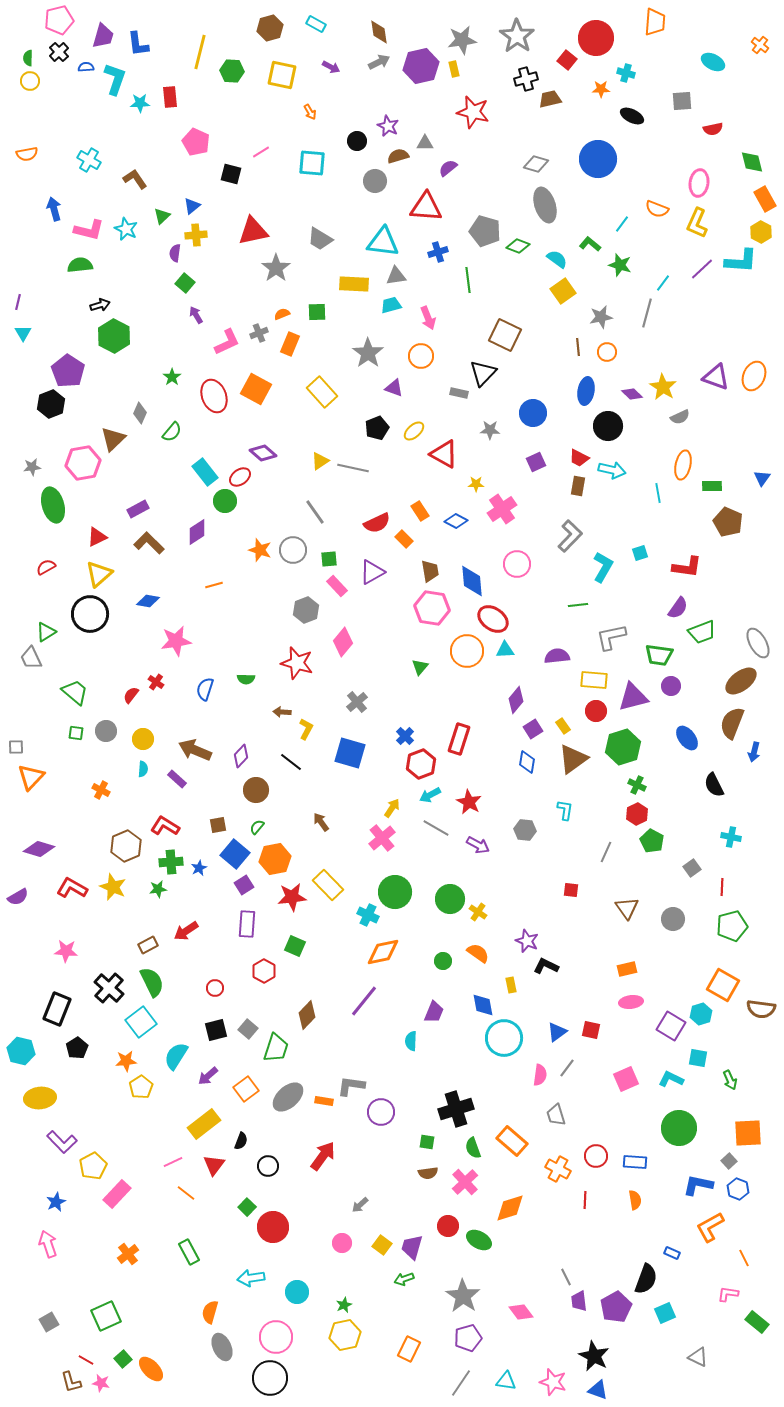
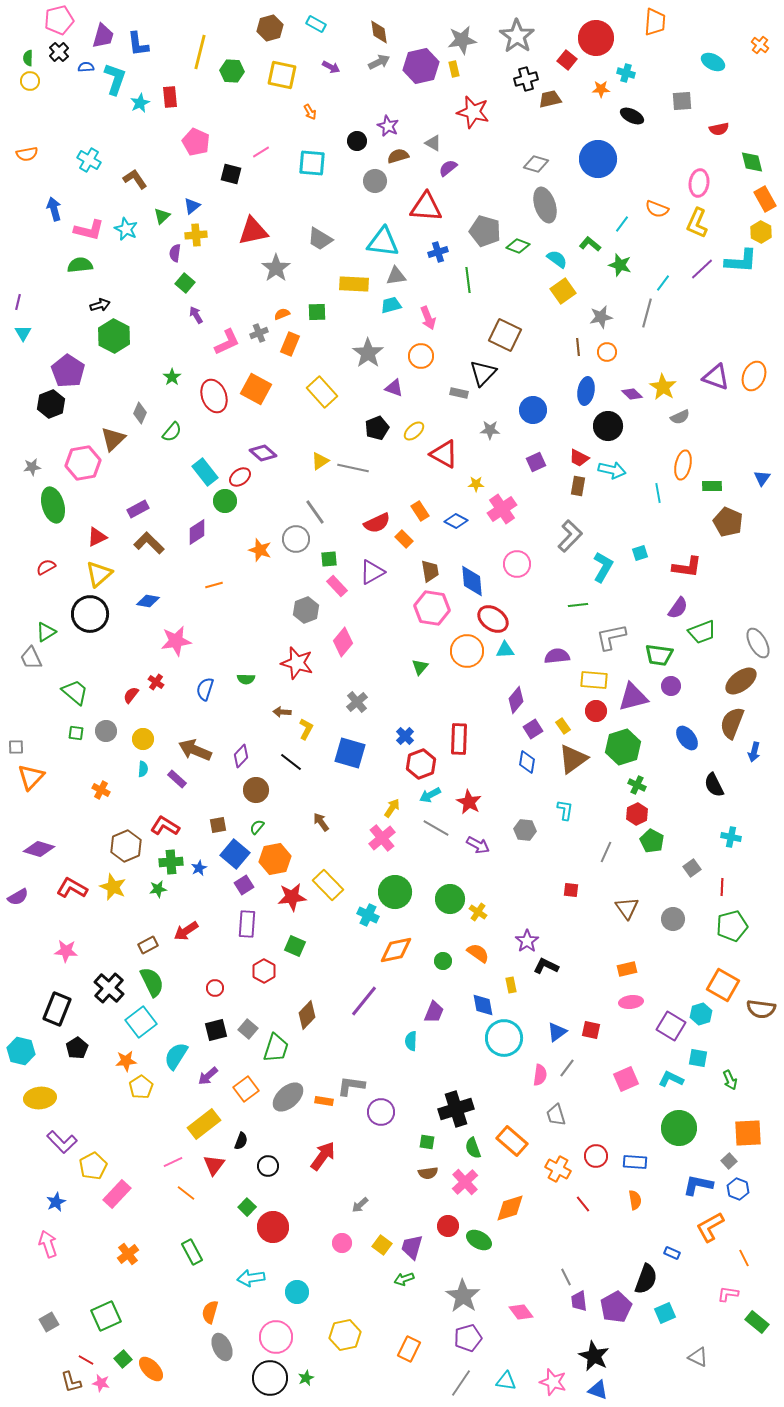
cyan star at (140, 103): rotated 24 degrees counterclockwise
red semicircle at (713, 129): moved 6 px right
gray triangle at (425, 143): moved 8 px right; rotated 30 degrees clockwise
blue circle at (533, 413): moved 3 px up
gray circle at (293, 550): moved 3 px right, 11 px up
red rectangle at (459, 739): rotated 16 degrees counterclockwise
purple star at (527, 941): rotated 15 degrees clockwise
orange diamond at (383, 952): moved 13 px right, 2 px up
red line at (585, 1200): moved 2 px left, 4 px down; rotated 42 degrees counterclockwise
green rectangle at (189, 1252): moved 3 px right
green star at (344, 1305): moved 38 px left, 73 px down
